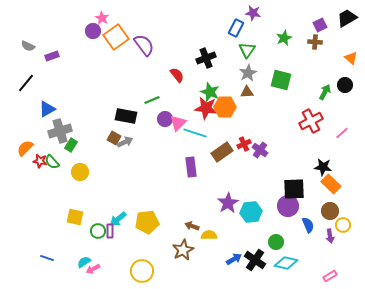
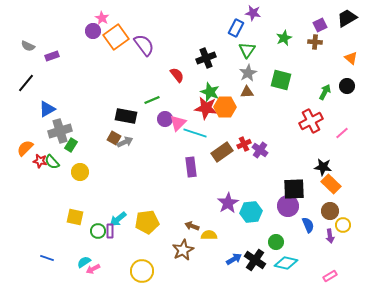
black circle at (345, 85): moved 2 px right, 1 px down
